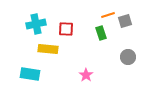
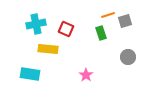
red square: rotated 21 degrees clockwise
